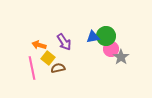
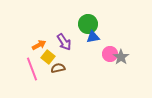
green circle: moved 18 px left, 12 px up
orange arrow: rotated 136 degrees clockwise
pink circle: moved 1 px left, 5 px down
yellow square: moved 1 px up
pink line: moved 1 px down; rotated 10 degrees counterclockwise
